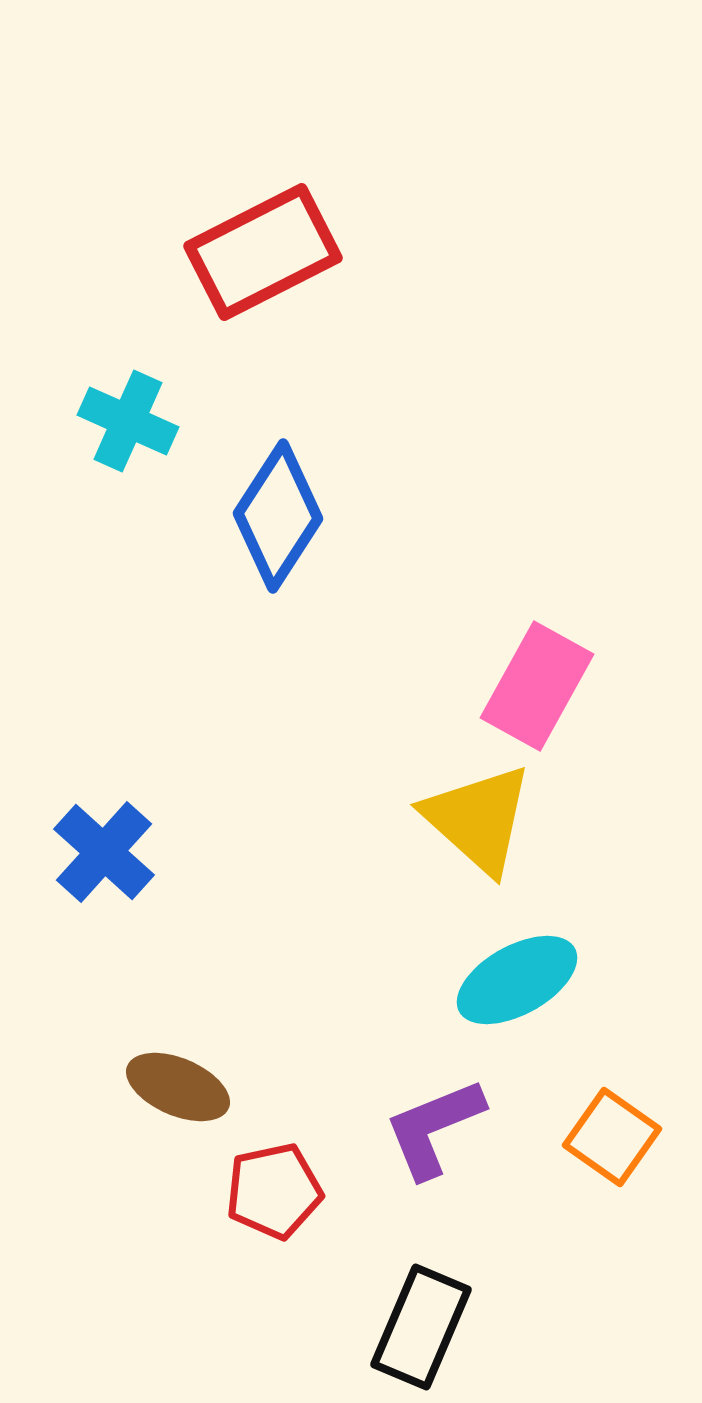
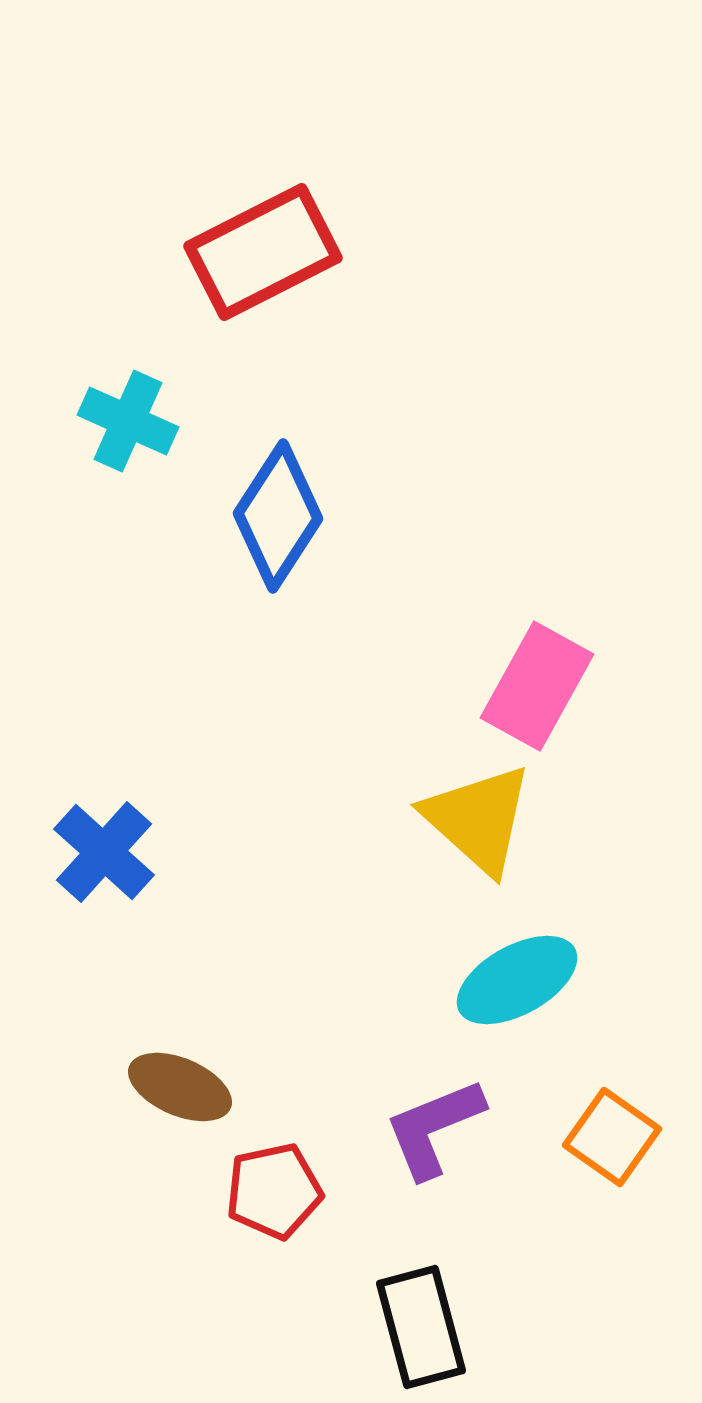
brown ellipse: moved 2 px right
black rectangle: rotated 38 degrees counterclockwise
